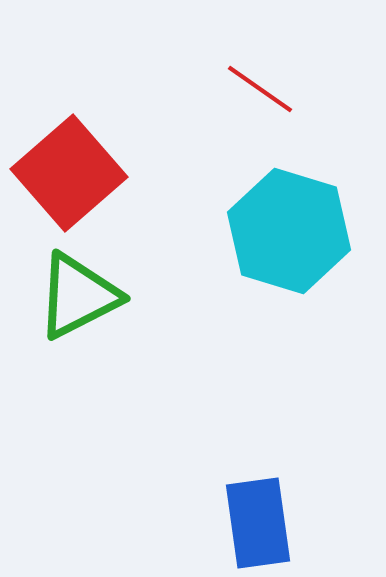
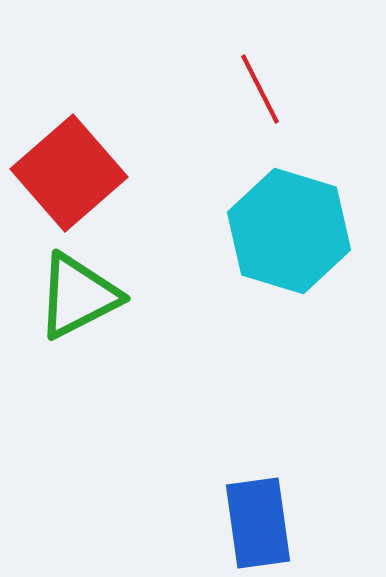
red line: rotated 28 degrees clockwise
